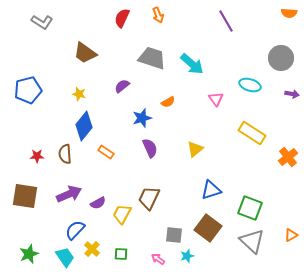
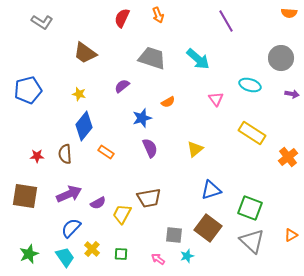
cyan arrow at (192, 64): moved 6 px right, 5 px up
brown trapezoid at (149, 198): rotated 125 degrees counterclockwise
blue semicircle at (75, 230): moved 4 px left, 2 px up
